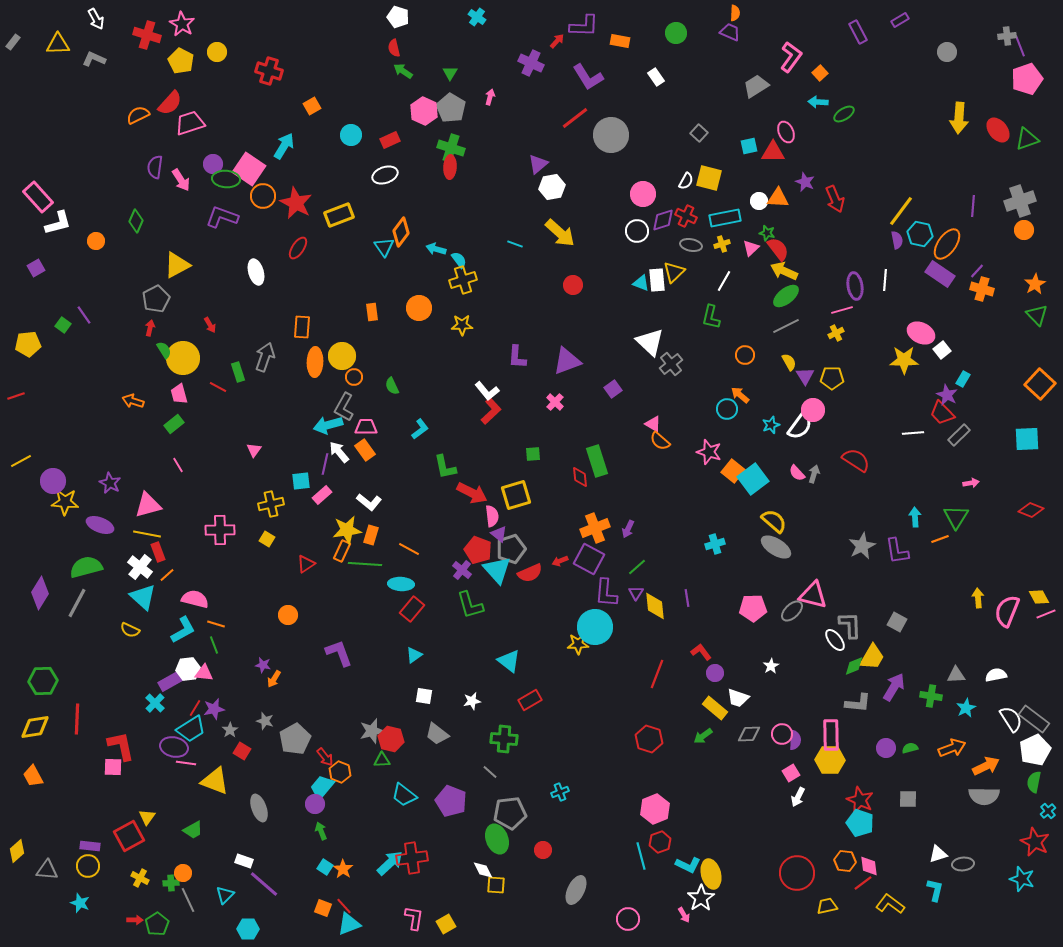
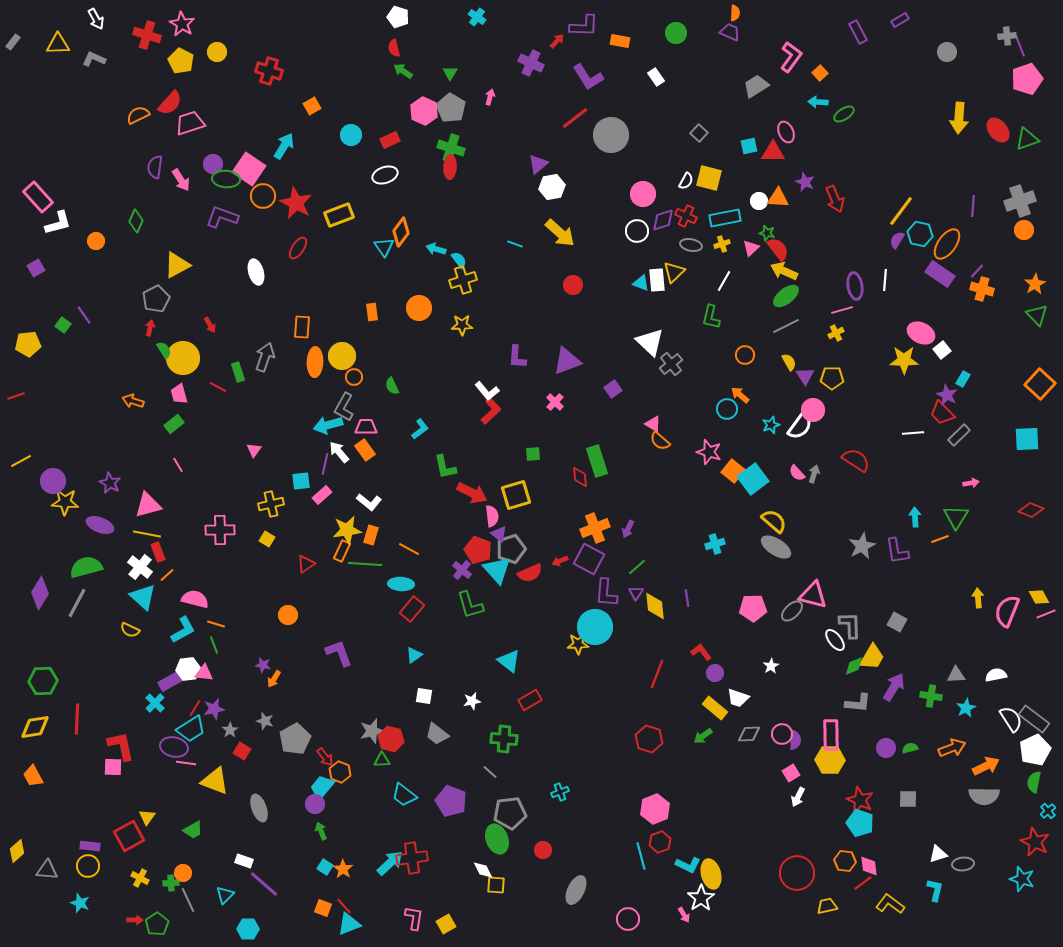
purple semicircle at (897, 240): rotated 138 degrees counterclockwise
